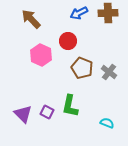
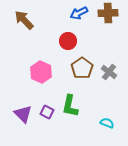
brown arrow: moved 7 px left, 1 px down
pink hexagon: moved 17 px down
brown pentagon: rotated 15 degrees clockwise
